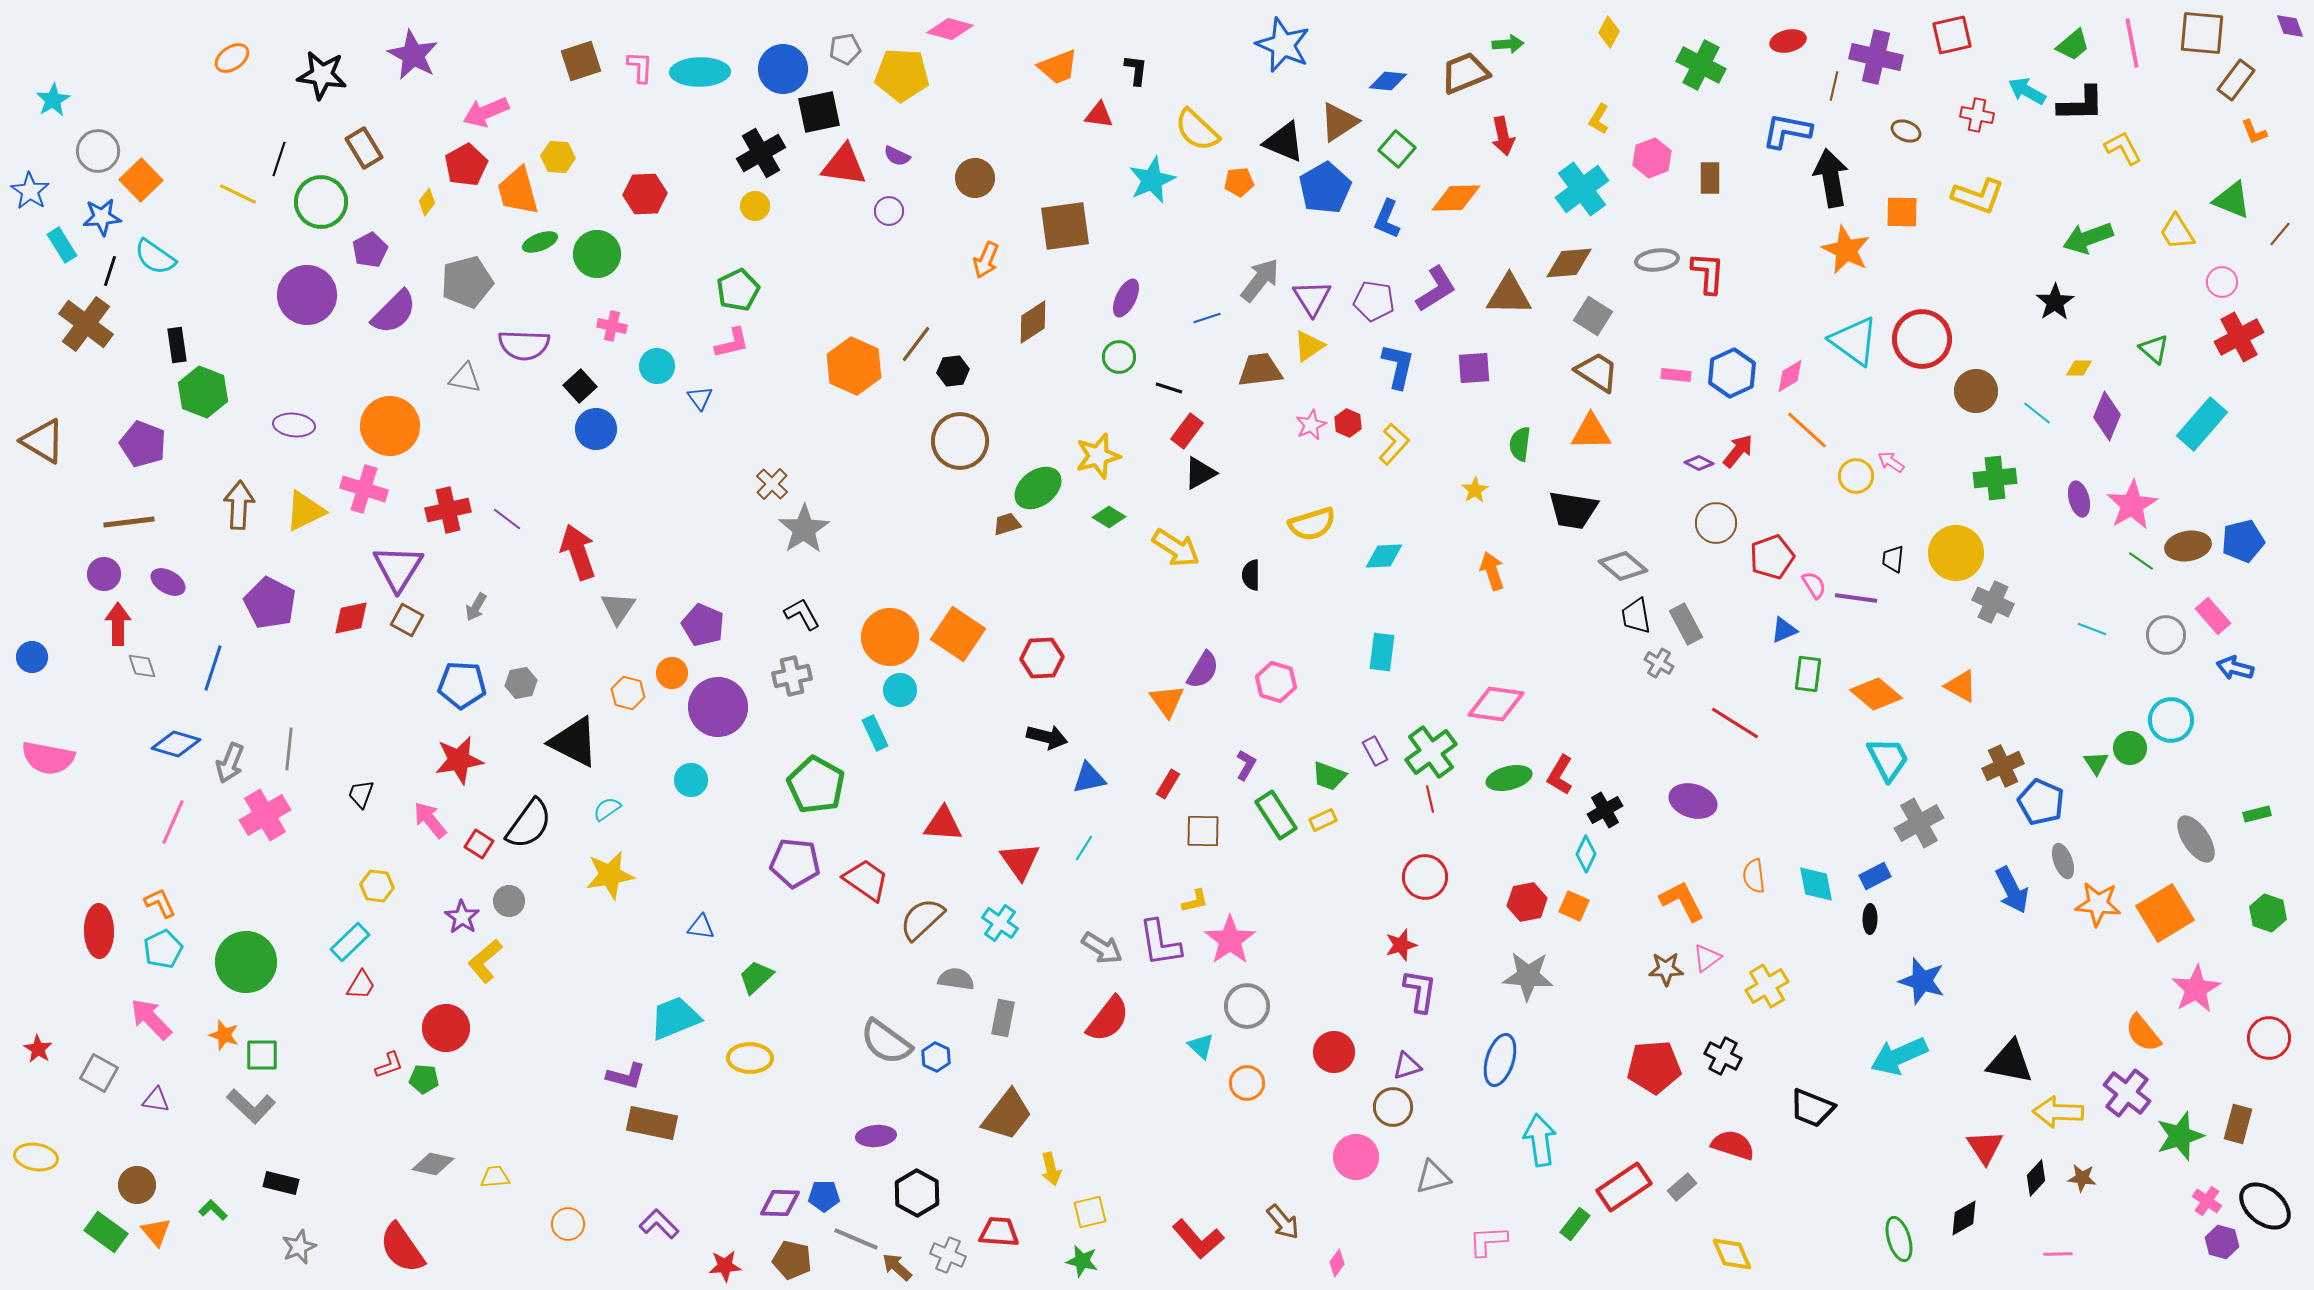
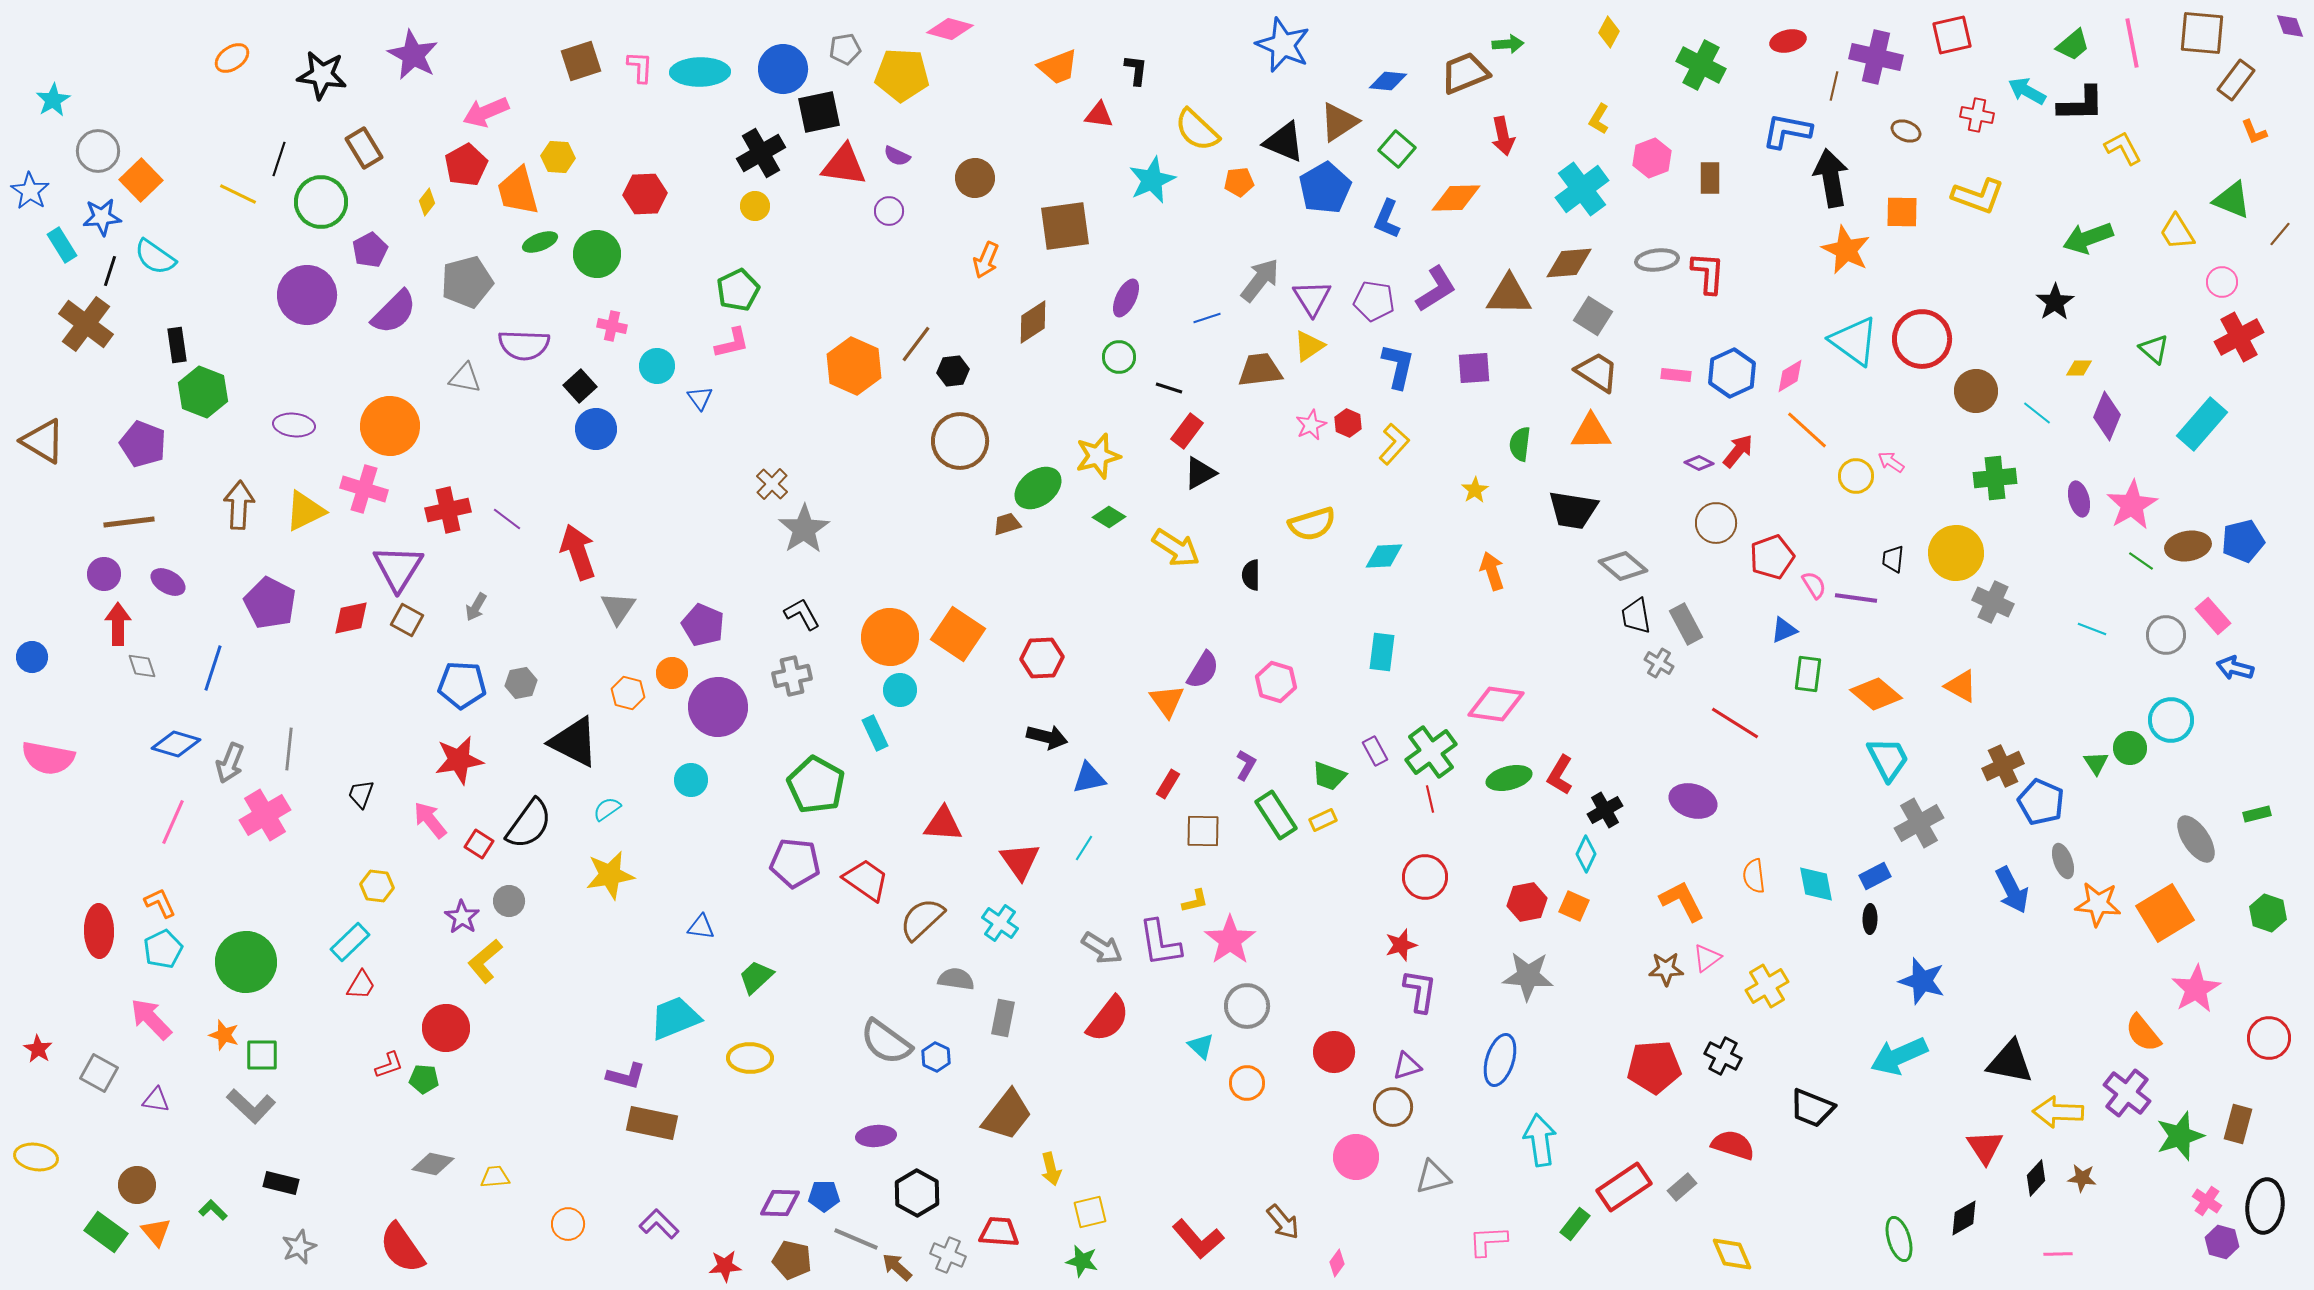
black ellipse at (2265, 1206): rotated 58 degrees clockwise
